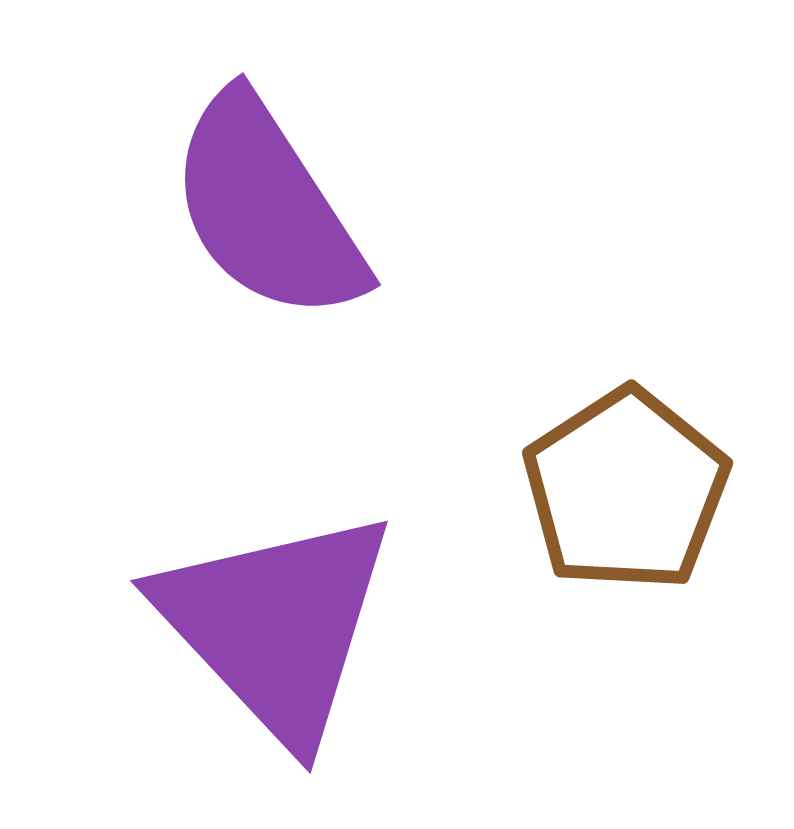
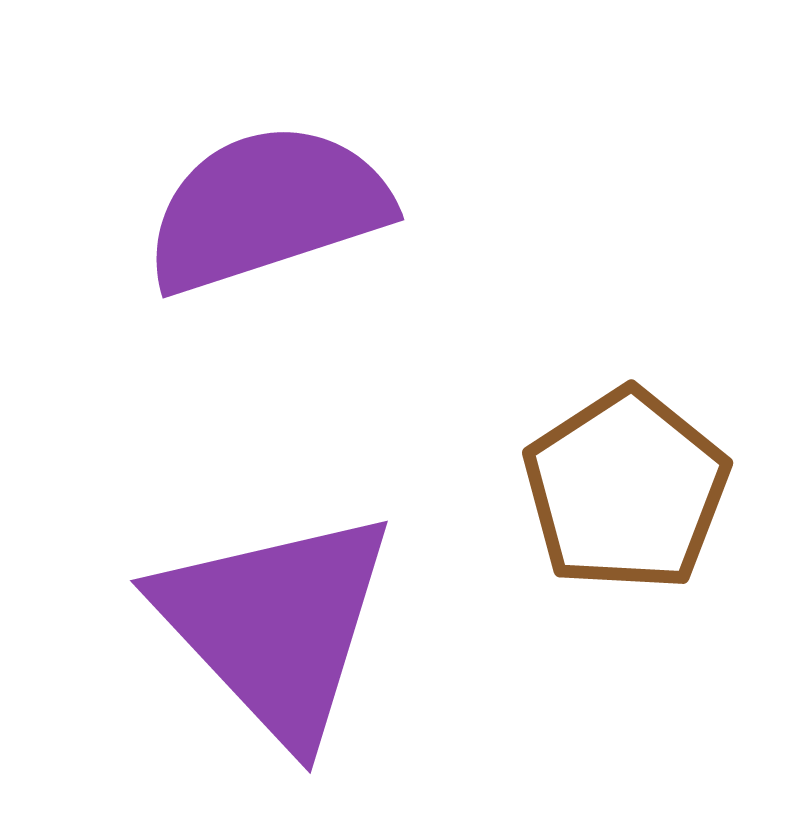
purple semicircle: rotated 105 degrees clockwise
